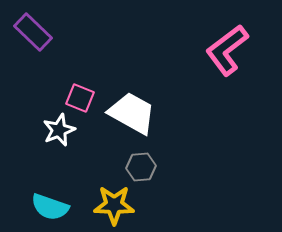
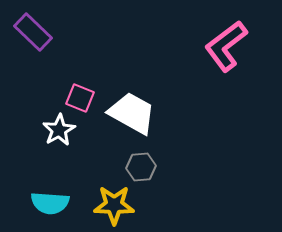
pink L-shape: moved 1 px left, 4 px up
white star: rotated 8 degrees counterclockwise
cyan semicircle: moved 4 px up; rotated 15 degrees counterclockwise
